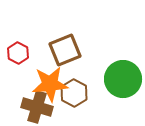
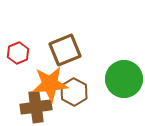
red hexagon: rotated 10 degrees clockwise
green circle: moved 1 px right
brown hexagon: moved 1 px up
brown cross: moved 1 px left; rotated 24 degrees counterclockwise
